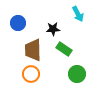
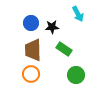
blue circle: moved 13 px right
black star: moved 1 px left, 2 px up
green circle: moved 1 px left, 1 px down
